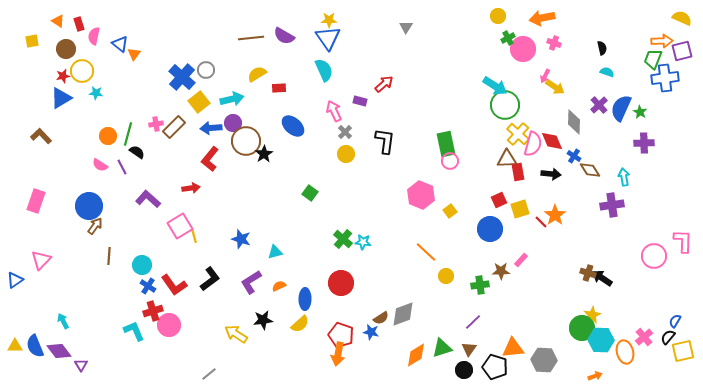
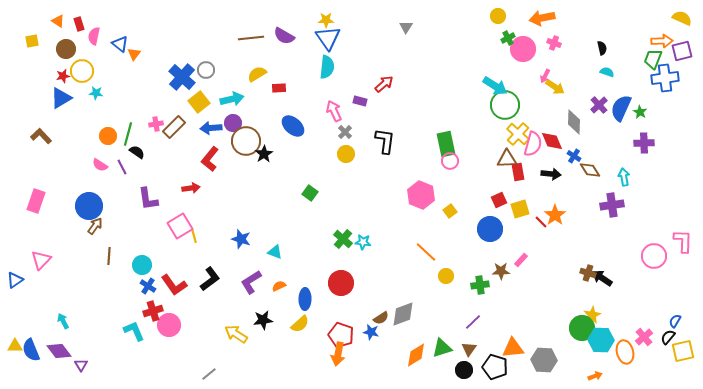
yellow star at (329, 20): moved 3 px left
cyan semicircle at (324, 70): moved 3 px right, 3 px up; rotated 30 degrees clockwise
purple L-shape at (148, 199): rotated 140 degrees counterclockwise
cyan triangle at (275, 252): rotated 35 degrees clockwise
blue semicircle at (35, 346): moved 4 px left, 4 px down
